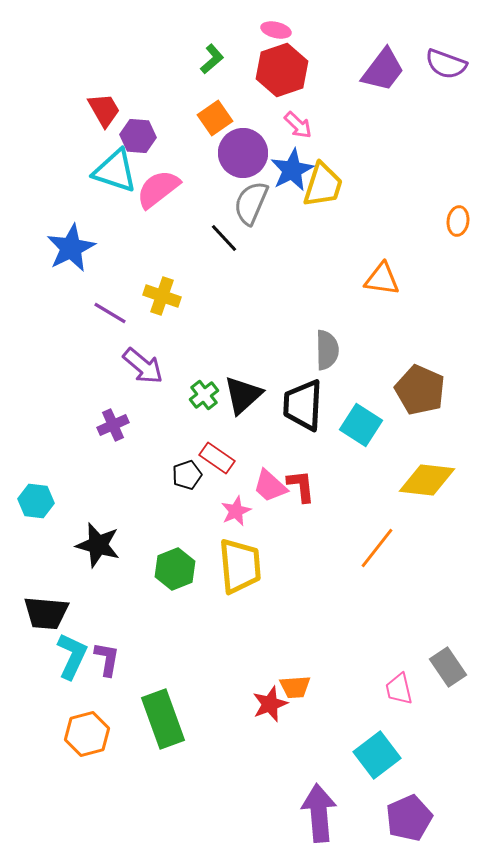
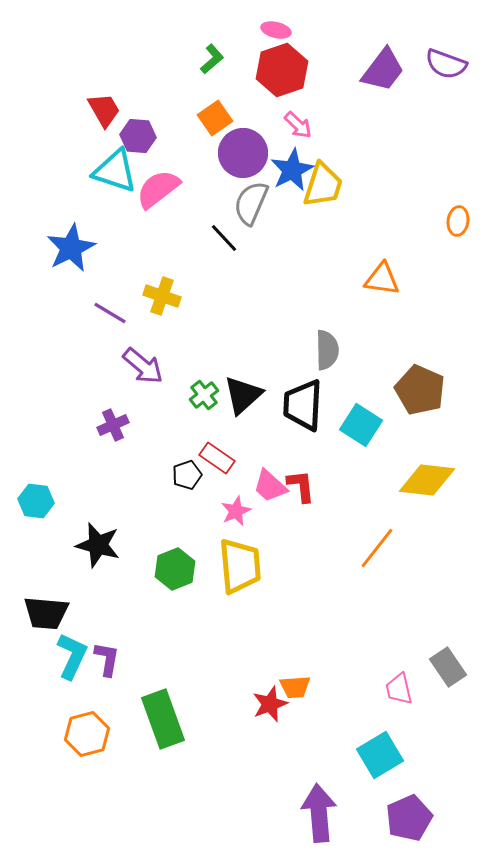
cyan square at (377, 755): moved 3 px right; rotated 6 degrees clockwise
